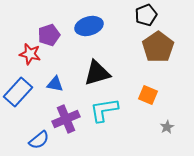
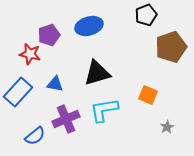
brown pentagon: moved 13 px right; rotated 16 degrees clockwise
blue semicircle: moved 4 px left, 4 px up
